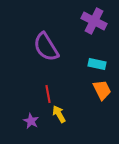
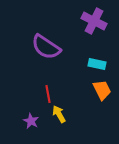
purple semicircle: rotated 24 degrees counterclockwise
